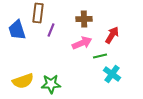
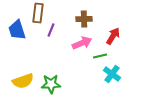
red arrow: moved 1 px right, 1 px down
